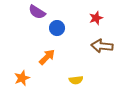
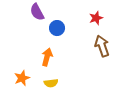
purple semicircle: rotated 30 degrees clockwise
brown arrow: rotated 65 degrees clockwise
orange arrow: rotated 30 degrees counterclockwise
yellow semicircle: moved 25 px left, 3 px down
